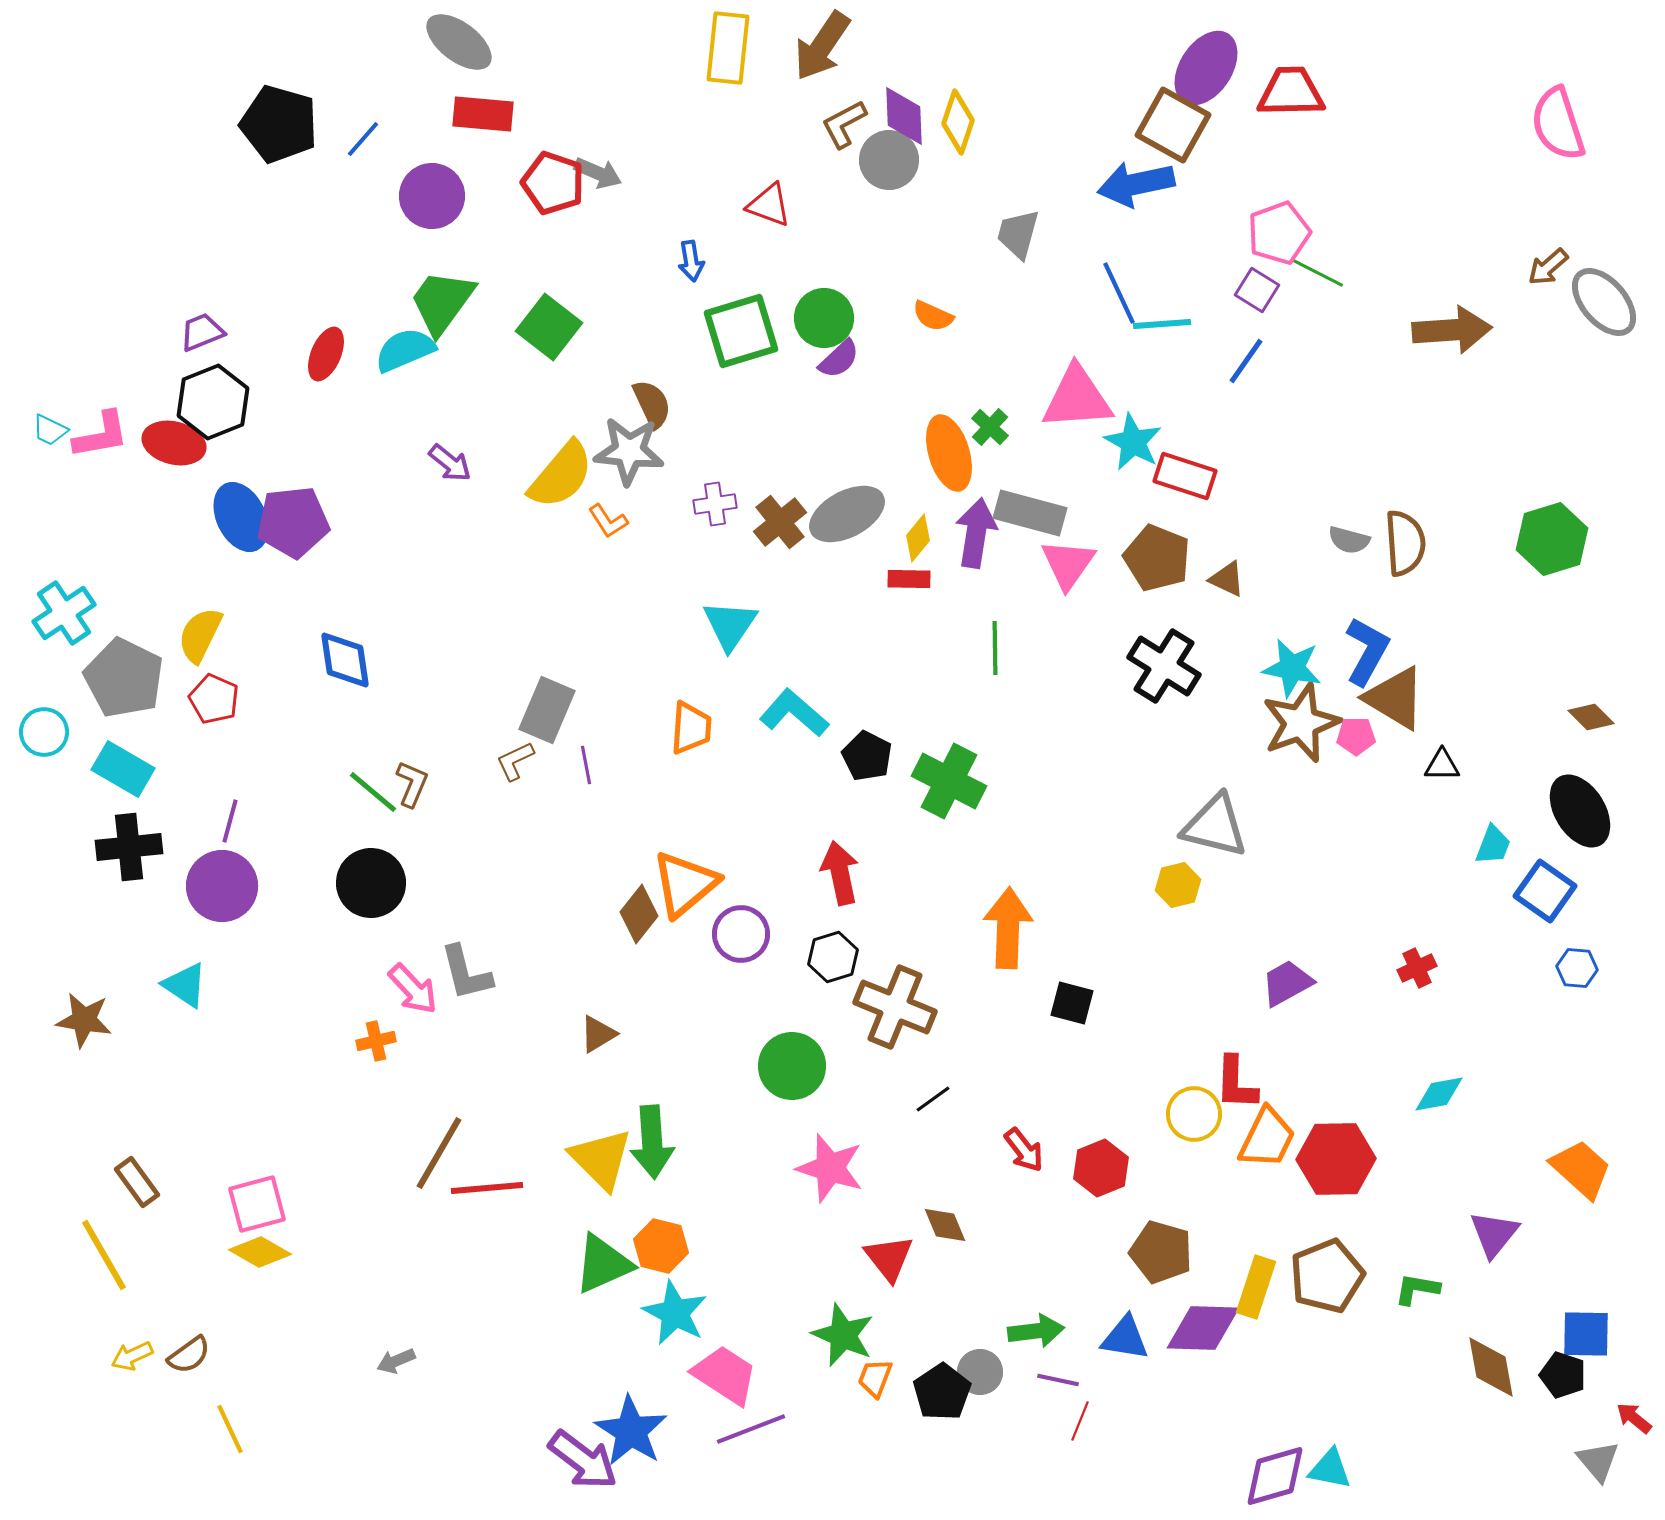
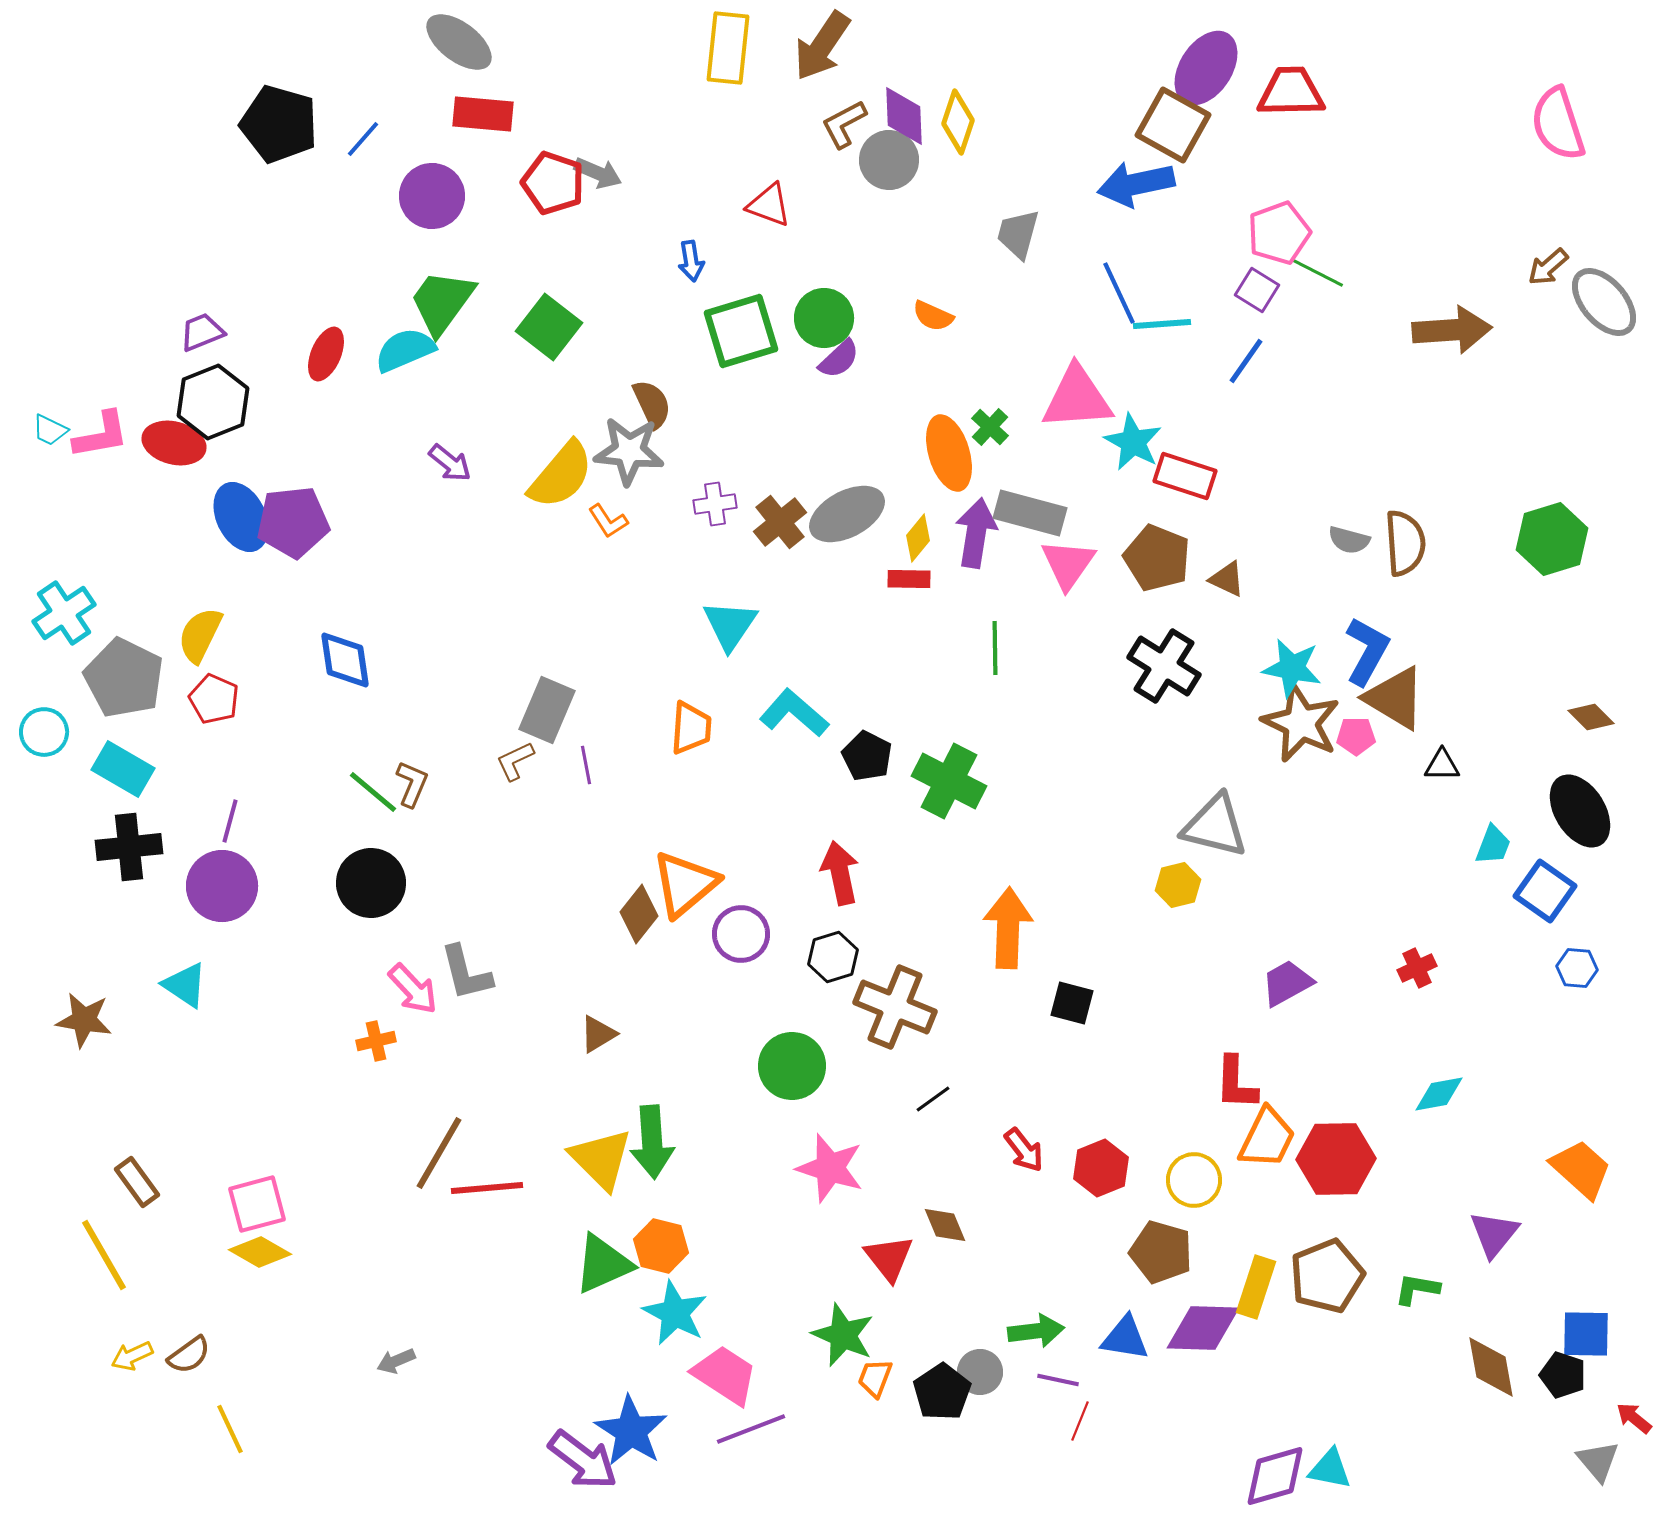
brown star at (1301, 723): rotated 26 degrees counterclockwise
yellow circle at (1194, 1114): moved 66 px down
